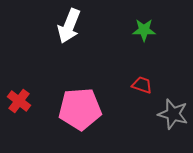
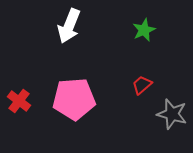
green star: rotated 25 degrees counterclockwise
red trapezoid: rotated 60 degrees counterclockwise
pink pentagon: moved 6 px left, 10 px up
gray star: moved 1 px left
